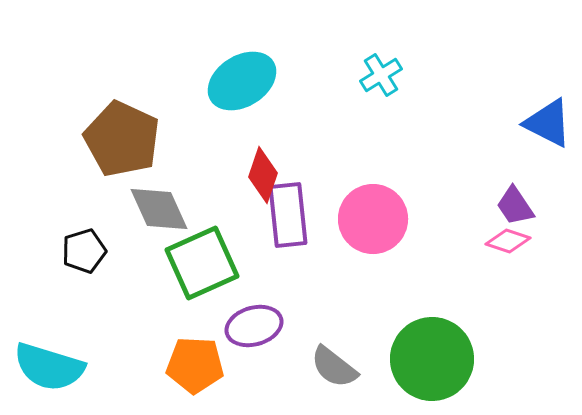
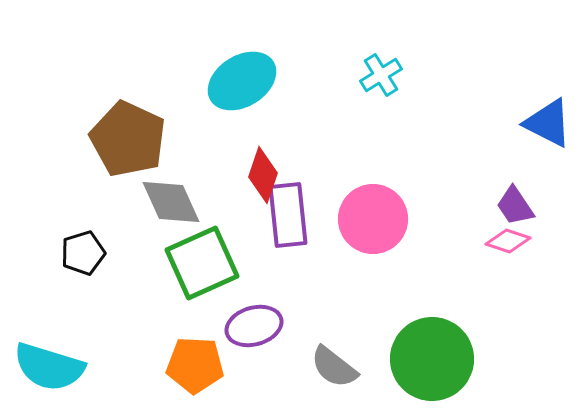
brown pentagon: moved 6 px right
gray diamond: moved 12 px right, 7 px up
black pentagon: moved 1 px left, 2 px down
